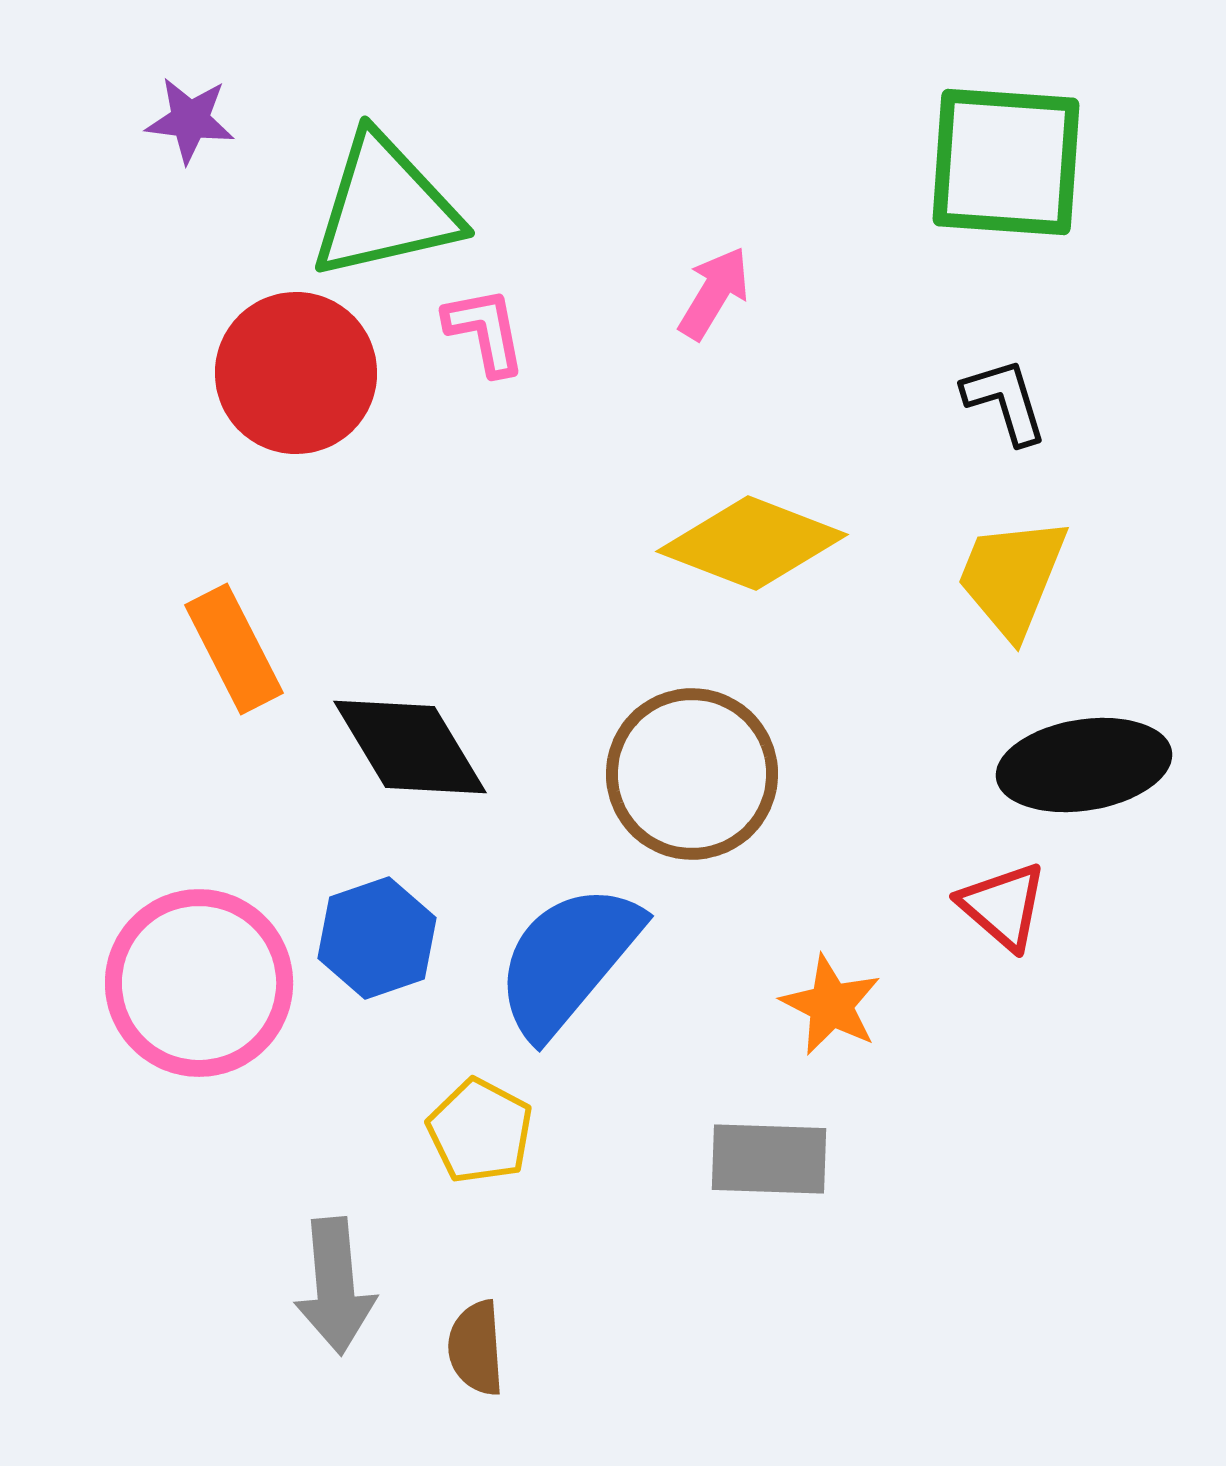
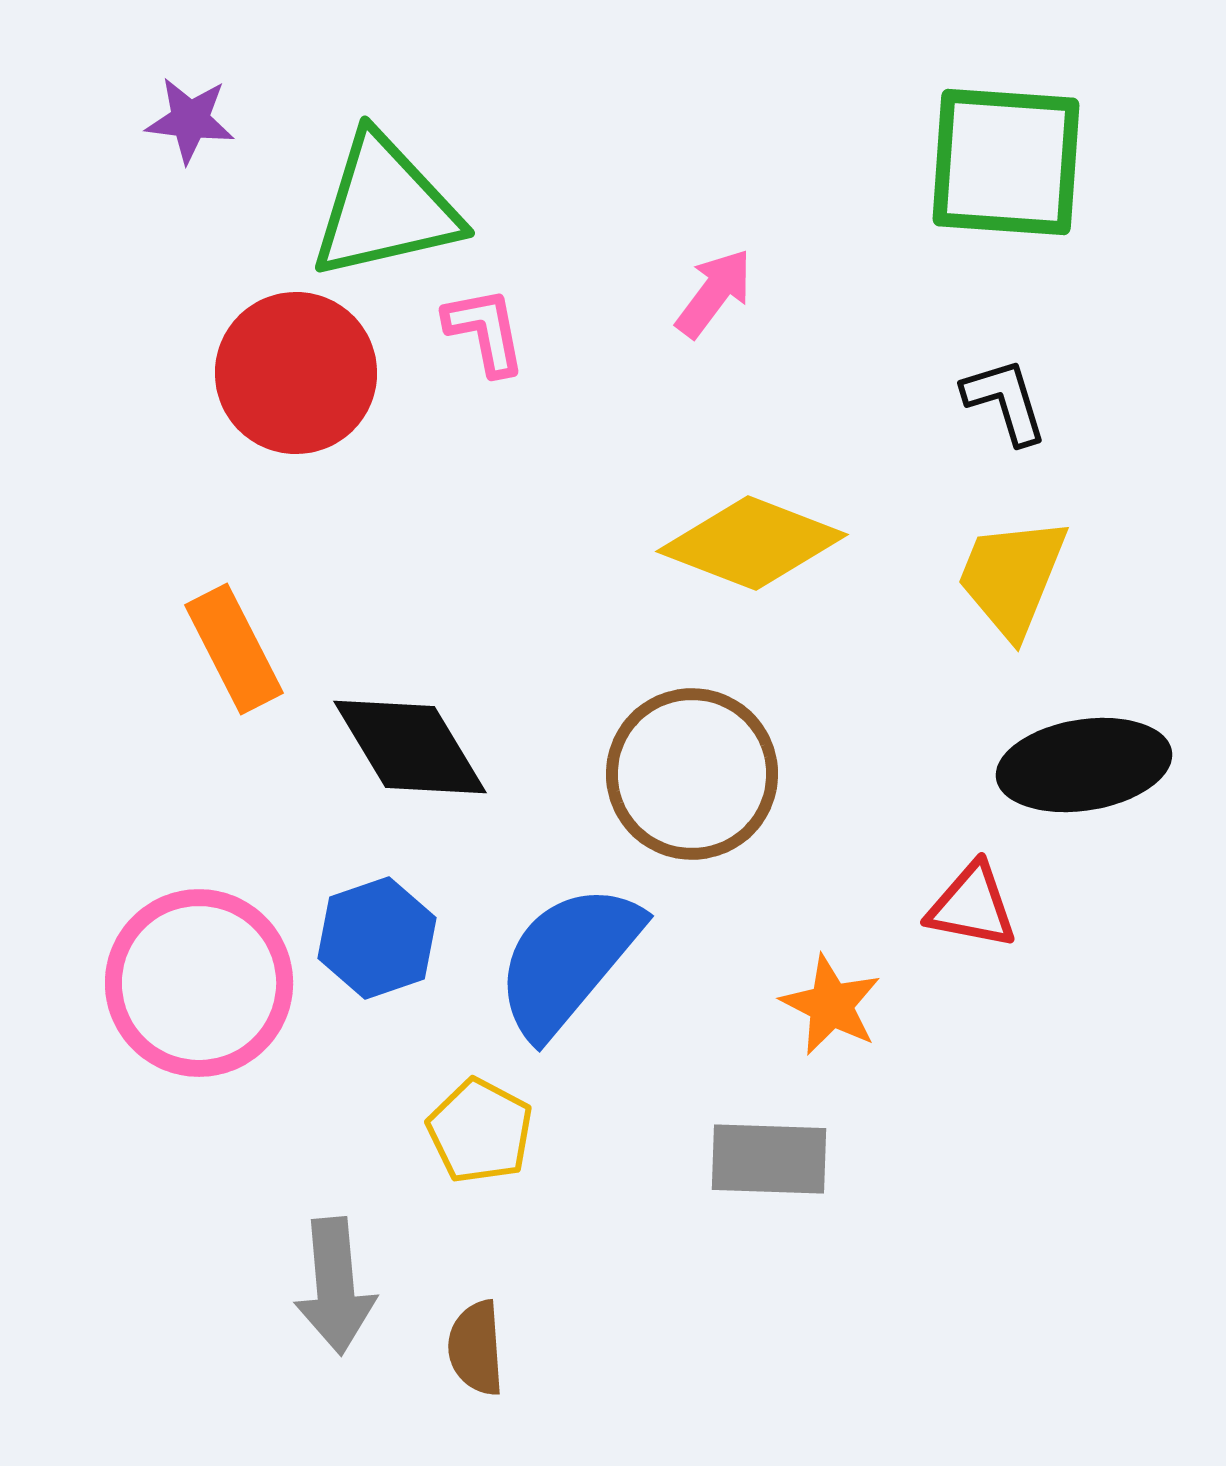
pink arrow: rotated 6 degrees clockwise
red triangle: moved 31 px left; rotated 30 degrees counterclockwise
